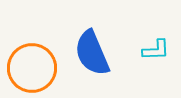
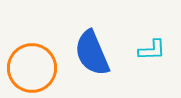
cyan L-shape: moved 4 px left
